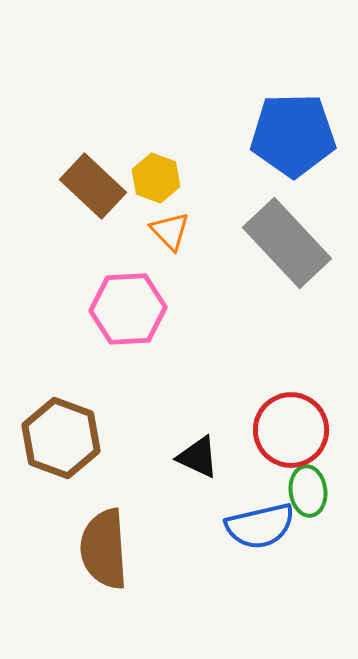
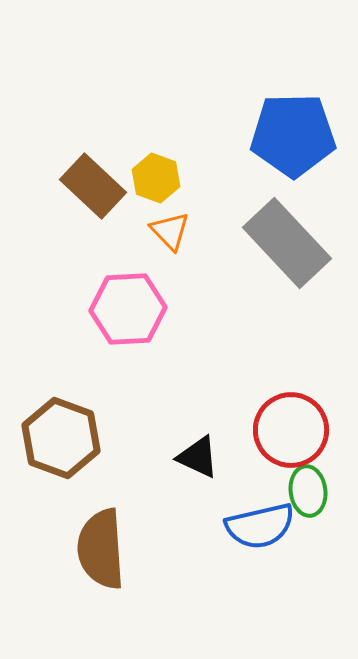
brown semicircle: moved 3 px left
